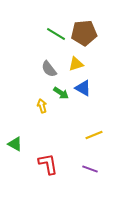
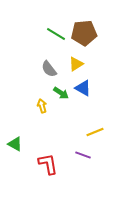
yellow triangle: rotated 14 degrees counterclockwise
yellow line: moved 1 px right, 3 px up
purple line: moved 7 px left, 14 px up
